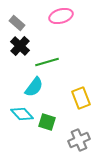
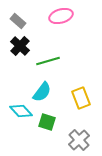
gray rectangle: moved 1 px right, 2 px up
green line: moved 1 px right, 1 px up
cyan semicircle: moved 8 px right, 5 px down
cyan diamond: moved 1 px left, 3 px up
gray cross: rotated 20 degrees counterclockwise
